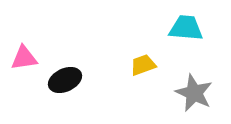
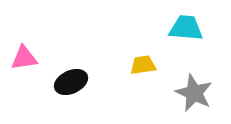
yellow trapezoid: rotated 12 degrees clockwise
black ellipse: moved 6 px right, 2 px down
